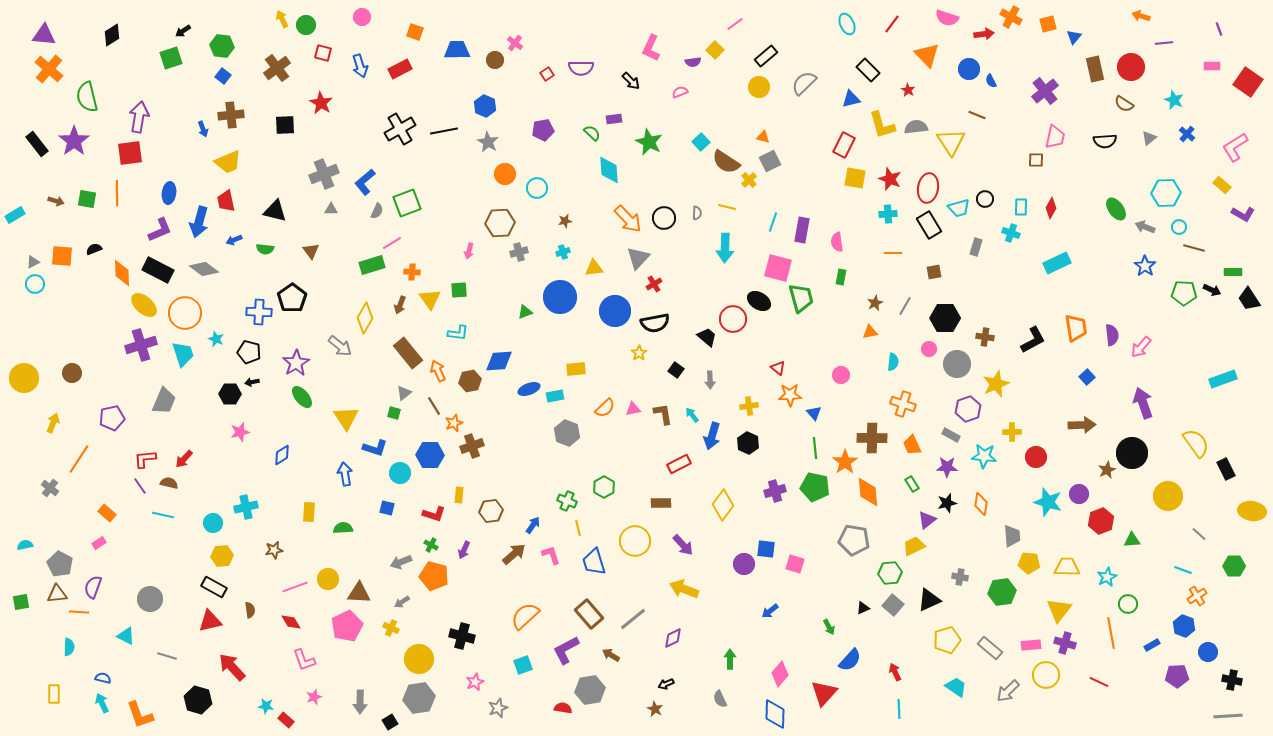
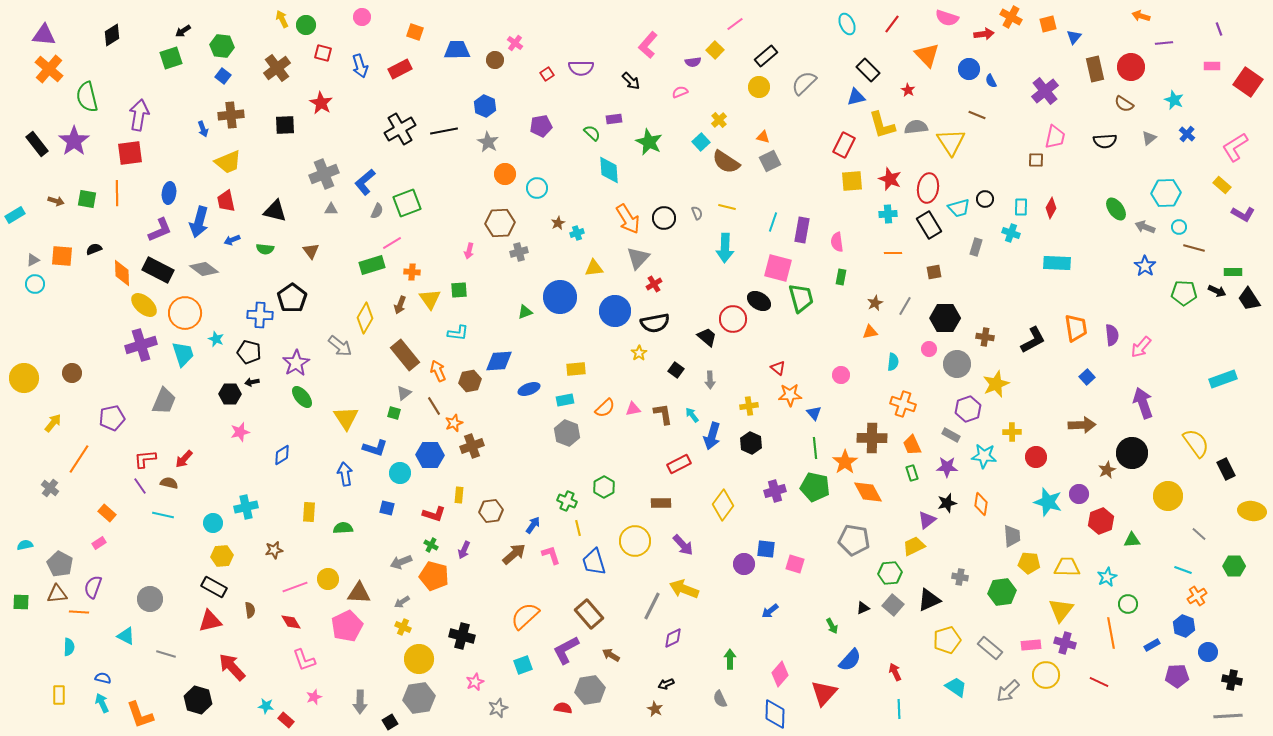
pink L-shape at (651, 48): moved 3 px left, 3 px up; rotated 16 degrees clockwise
blue triangle at (851, 99): moved 5 px right, 2 px up
purple arrow at (139, 117): moved 2 px up
purple pentagon at (543, 130): moved 2 px left, 4 px up
yellow square at (855, 178): moved 3 px left, 3 px down; rotated 15 degrees counterclockwise
yellow cross at (749, 180): moved 30 px left, 60 px up
gray semicircle at (697, 213): rotated 24 degrees counterclockwise
orange arrow at (628, 219): rotated 12 degrees clockwise
brown star at (565, 221): moved 7 px left, 2 px down; rotated 16 degrees counterclockwise
blue arrow at (234, 240): moved 2 px left
cyan cross at (563, 252): moved 14 px right, 19 px up
gray triangle at (33, 262): moved 2 px up
cyan rectangle at (1057, 263): rotated 28 degrees clockwise
black arrow at (1212, 290): moved 5 px right, 1 px down
blue cross at (259, 312): moved 1 px right, 3 px down
brown rectangle at (408, 353): moved 3 px left, 2 px down
cyan rectangle at (555, 396): moved 10 px right, 4 px down
yellow arrow at (53, 423): rotated 18 degrees clockwise
black hexagon at (748, 443): moved 3 px right
green rectangle at (912, 484): moved 11 px up; rotated 14 degrees clockwise
orange diamond at (868, 492): rotated 24 degrees counterclockwise
green square at (21, 602): rotated 12 degrees clockwise
yellow triangle at (1059, 610): moved 2 px right
gray line at (633, 619): moved 19 px right, 13 px up; rotated 24 degrees counterclockwise
green arrow at (829, 627): moved 3 px right, 1 px up
yellow cross at (391, 628): moved 12 px right, 1 px up
gray line at (167, 656): moved 1 px left, 2 px up
yellow rectangle at (54, 694): moved 5 px right, 1 px down
